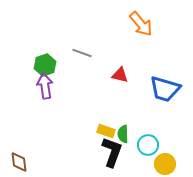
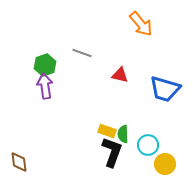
yellow rectangle: moved 1 px right
